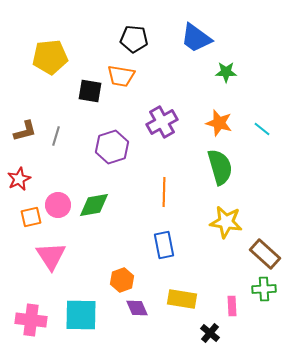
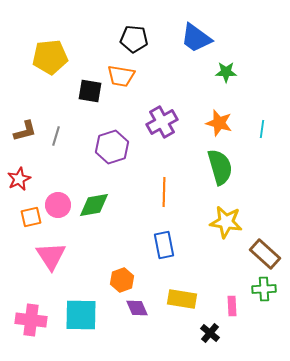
cyan line: rotated 60 degrees clockwise
